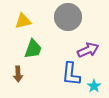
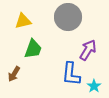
purple arrow: rotated 35 degrees counterclockwise
brown arrow: moved 4 px left; rotated 35 degrees clockwise
